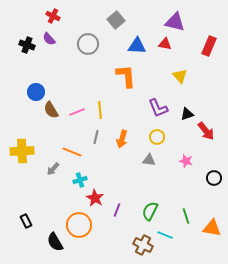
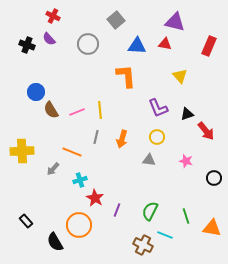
black rectangle: rotated 16 degrees counterclockwise
